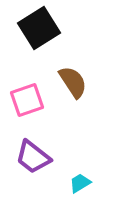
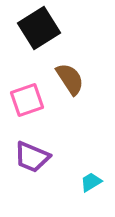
brown semicircle: moved 3 px left, 3 px up
purple trapezoid: moved 1 px left; rotated 15 degrees counterclockwise
cyan trapezoid: moved 11 px right, 1 px up
